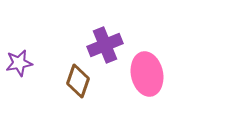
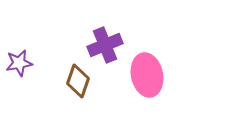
pink ellipse: moved 1 px down
